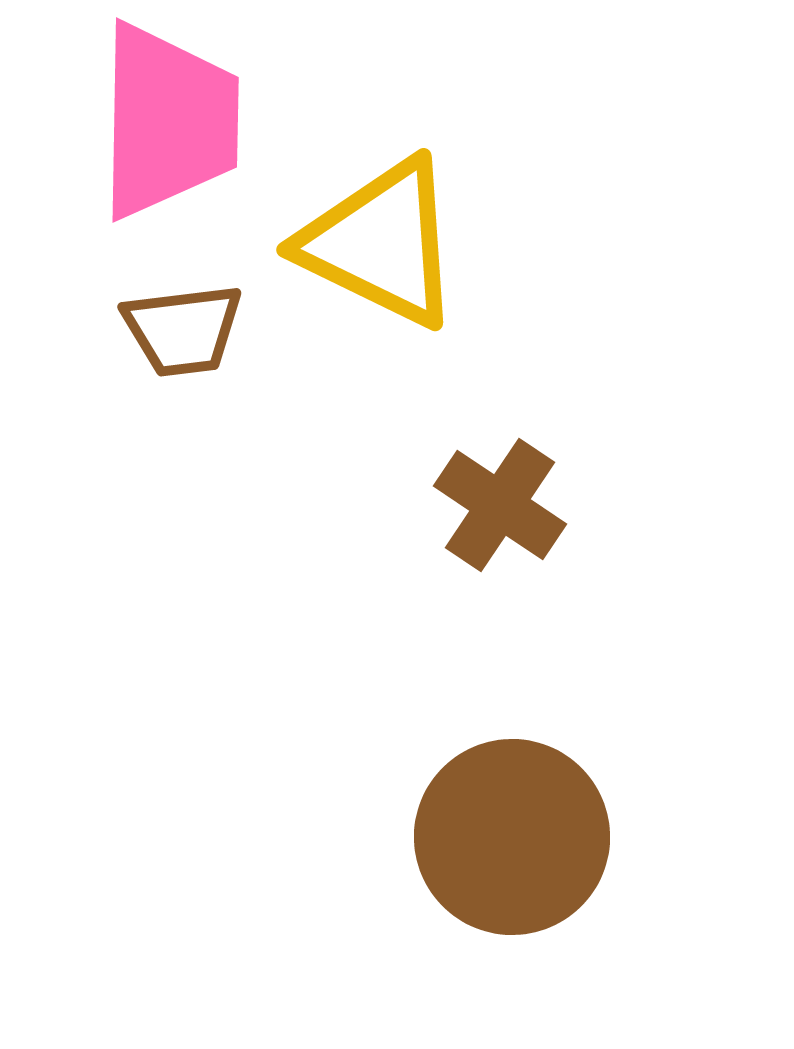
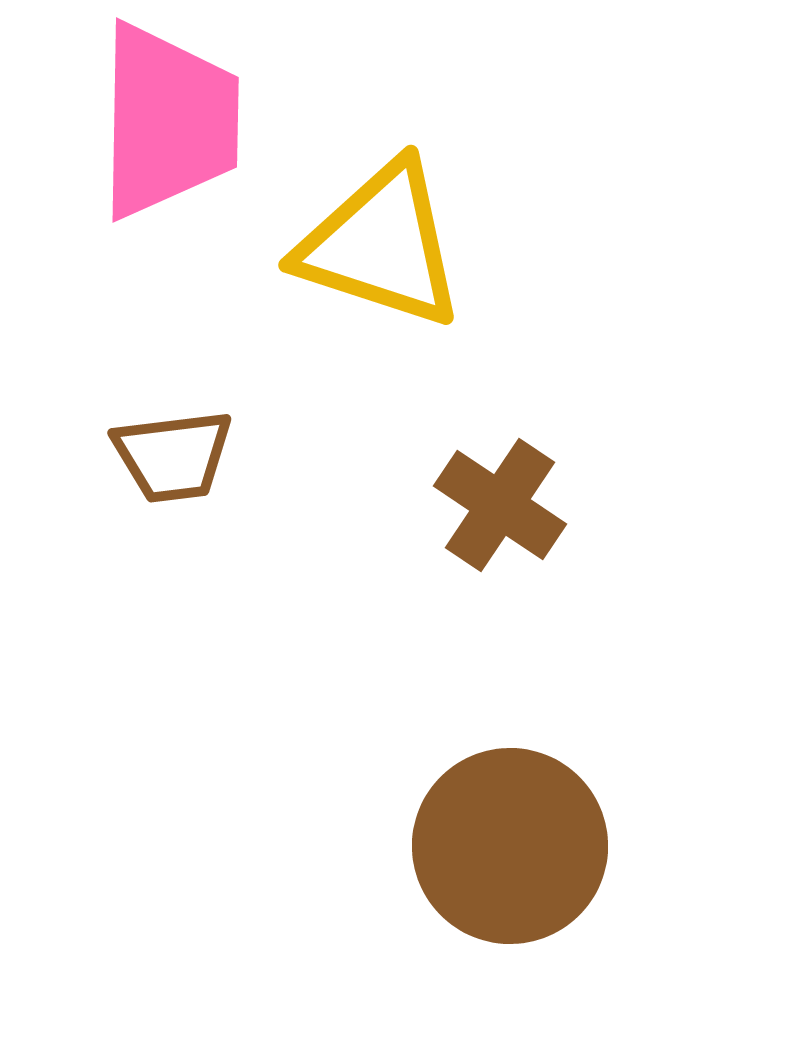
yellow triangle: moved 2 px down; rotated 8 degrees counterclockwise
brown trapezoid: moved 10 px left, 126 px down
brown circle: moved 2 px left, 9 px down
